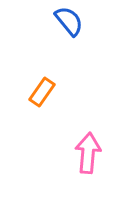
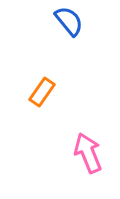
pink arrow: rotated 27 degrees counterclockwise
